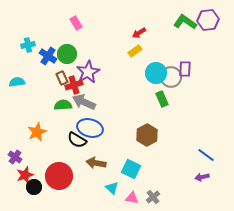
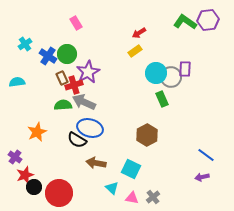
cyan cross: moved 3 px left, 1 px up; rotated 24 degrees counterclockwise
red circle: moved 17 px down
